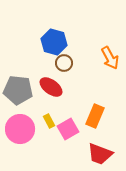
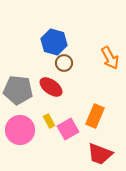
pink circle: moved 1 px down
